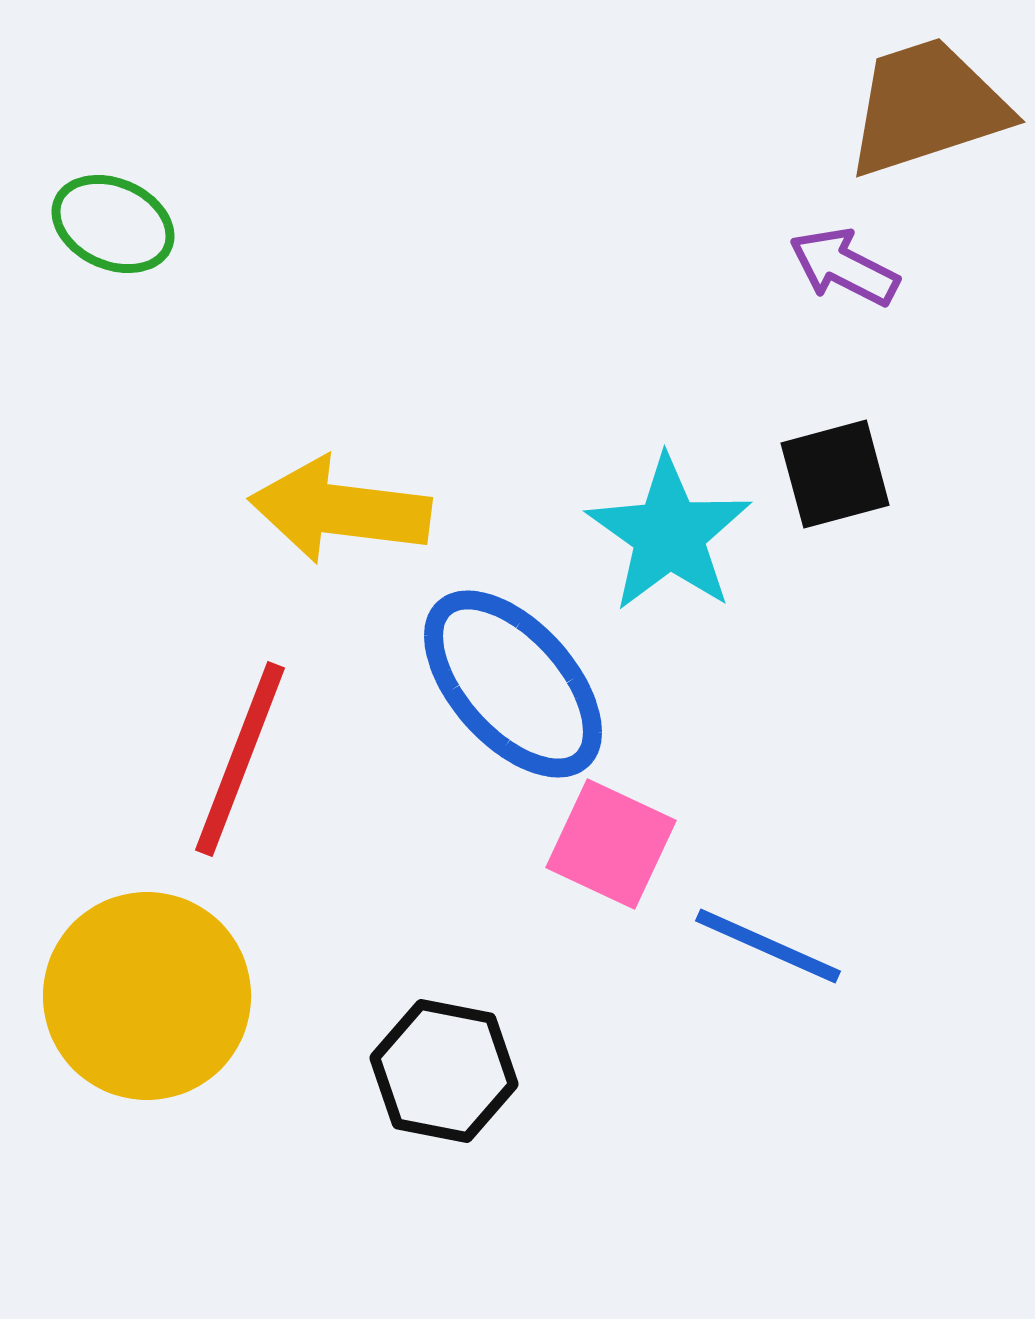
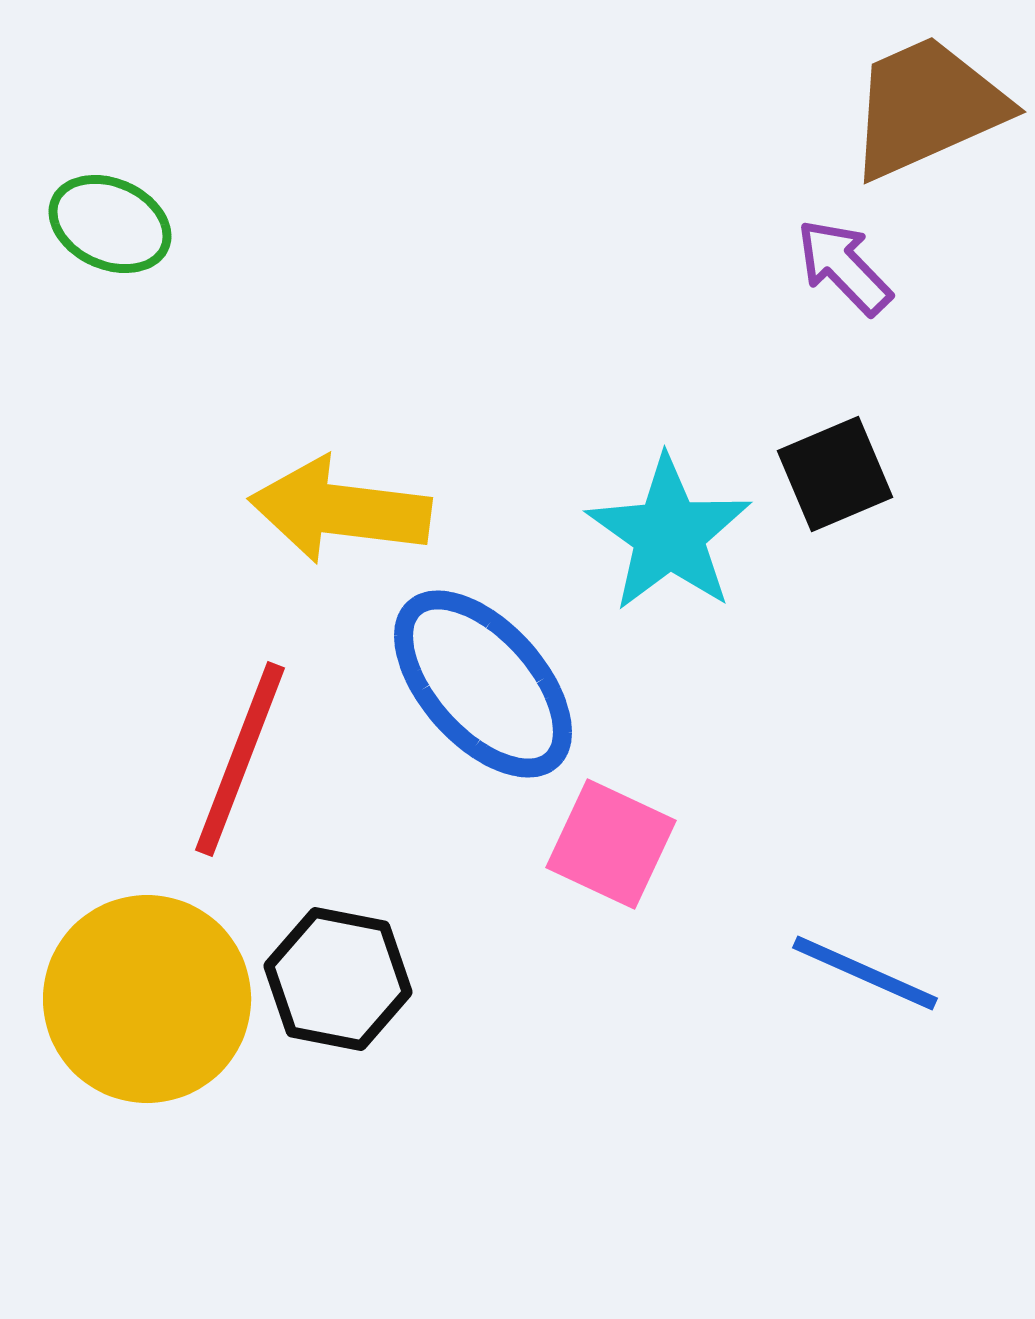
brown trapezoid: rotated 6 degrees counterclockwise
green ellipse: moved 3 px left
purple arrow: rotated 19 degrees clockwise
black square: rotated 8 degrees counterclockwise
blue ellipse: moved 30 px left
blue line: moved 97 px right, 27 px down
yellow circle: moved 3 px down
black hexagon: moved 106 px left, 92 px up
